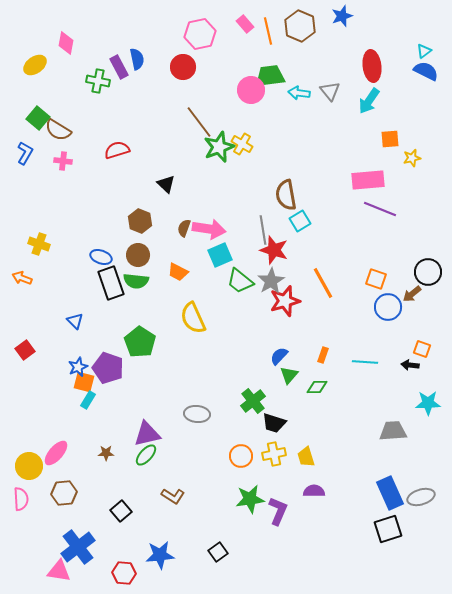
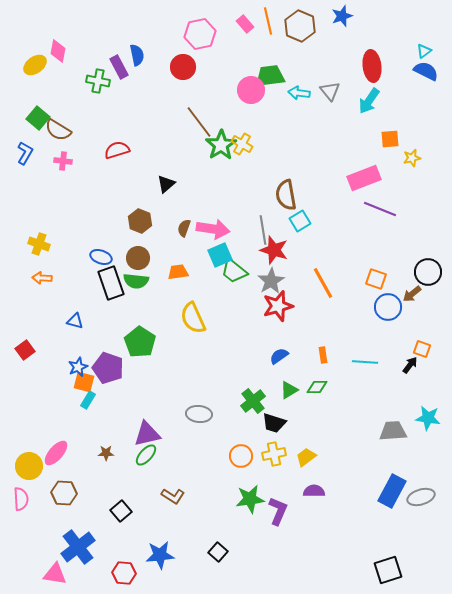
orange line at (268, 31): moved 10 px up
pink diamond at (66, 43): moved 8 px left, 8 px down
blue semicircle at (137, 59): moved 4 px up
green star at (219, 147): moved 2 px right, 2 px up; rotated 12 degrees counterclockwise
pink rectangle at (368, 180): moved 4 px left, 2 px up; rotated 16 degrees counterclockwise
black triangle at (166, 184): rotated 36 degrees clockwise
pink arrow at (209, 229): moved 4 px right
brown circle at (138, 255): moved 3 px down
orange trapezoid at (178, 272): rotated 145 degrees clockwise
orange arrow at (22, 278): moved 20 px right; rotated 18 degrees counterclockwise
green trapezoid at (240, 281): moved 6 px left, 10 px up
red star at (285, 301): moved 7 px left, 5 px down
blue triangle at (75, 321): rotated 30 degrees counterclockwise
orange rectangle at (323, 355): rotated 28 degrees counterclockwise
blue semicircle at (279, 356): rotated 12 degrees clockwise
black arrow at (410, 365): rotated 120 degrees clockwise
green triangle at (289, 375): moved 15 px down; rotated 18 degrees clockwise
cyan star at (428, 403): moved 15 px down; rotated 10 degrees clockwise
gray ellipse at (197, 414): moved 2 px right
yellow trapezoid at (306, 457): rotated 70 degrees clockwise
brown hexagon at (64, 493): rotated 10 degrees clockwise
blue rectangle at (390, 493): moved 2 px right, 2 px up; rotated 52 degrees clockwise
black square at (388, 529): moved 41 px down
black square at (218, 552): rotated 12 degrees counterclockwise
pink triangle at (59, 571): moved 4 px left, 3 px down
